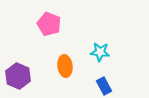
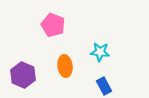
pink pentagon: moved 4 px right, 1 px down
purple hexagon: moved 5 px right, 1 px up
